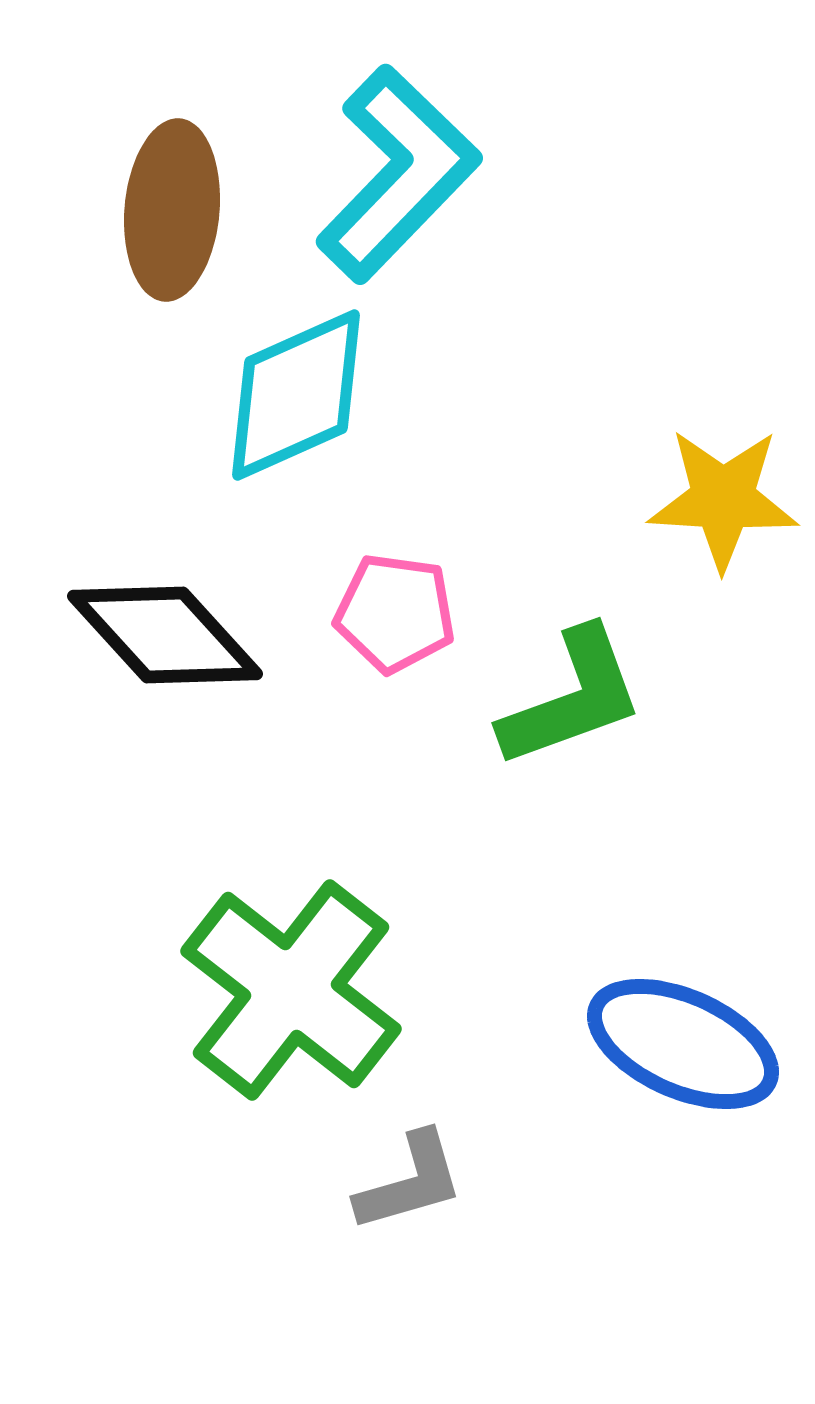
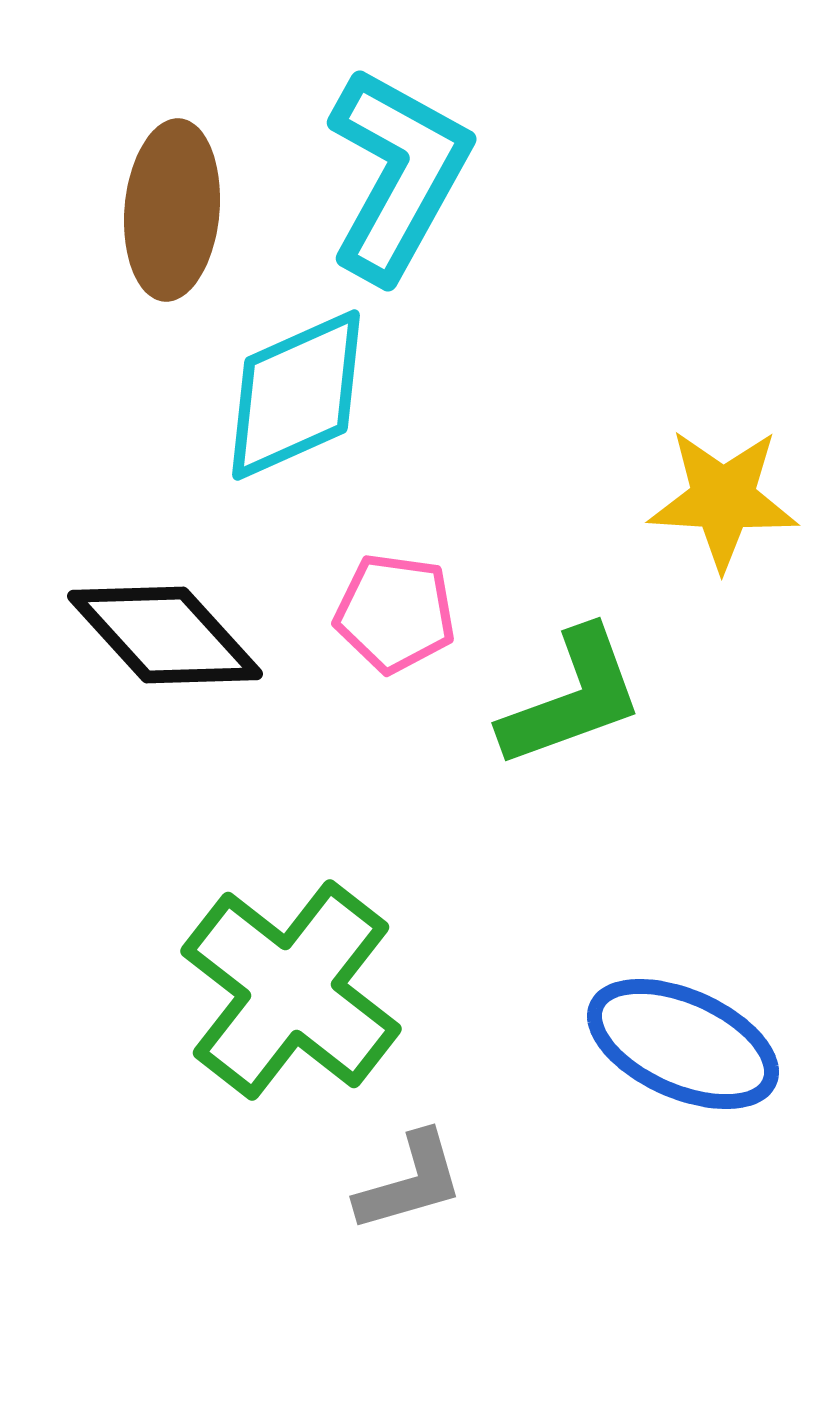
cyan L-shape: rotated 15 degrees counterclockwise
